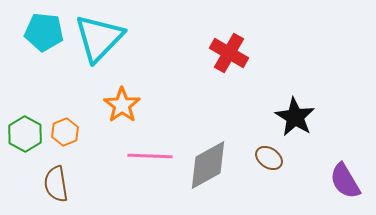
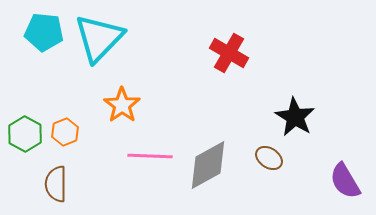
brown semicircle: rotated 9 degrees clockwise
